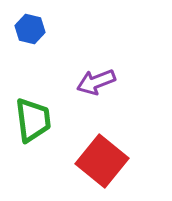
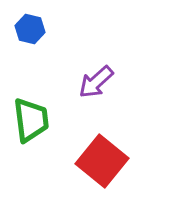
purple arrow: rotated 21 degrees counterclockwise
green trapezoid: moved 2 px left
